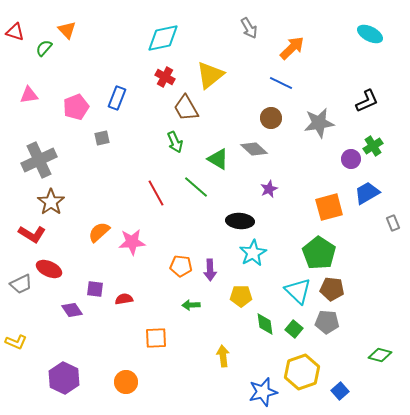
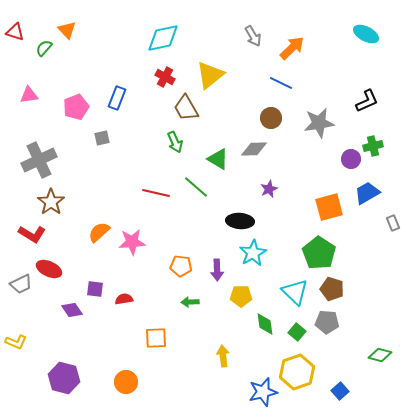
gray arrow at (249, 28): moved 4 px right, 8 px down
cyan ellipse at (370, 34): moved 4 px left
green cross at (373, 146): rotated 18 degrees clockwise
gray diamond at (254, 149): rotated 44 degrees counterclockwise
red line at (156, 193): rotated 48 degrees counterclockwise
purple arrow at (210, 270): moved 7 px right
brown pentagon at (332, 289): rotated 10 degrees clockwise
cyan triangle at (298, 291): moved 3 px left, 1 px down
green arrow at (191, 305): moved 1 px left, 3 px up
green square at (294, 329): moved 3 px right, 3 px down
yellow hexagon at (302, 372): moved 5 px left
purple hexagon at (64, 378): rotated 12 degrees counterclockwise
